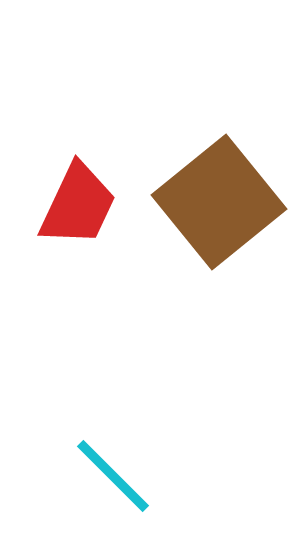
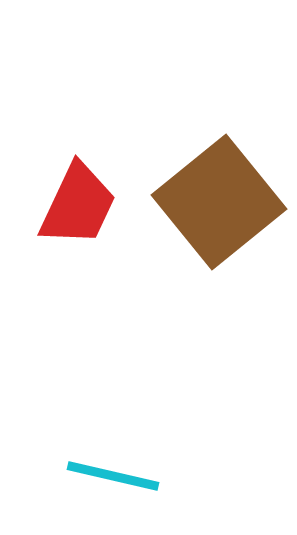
cyan line: rotated 32 degrees counterclockwise
